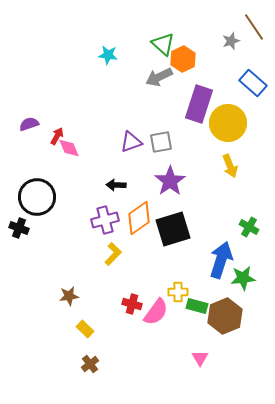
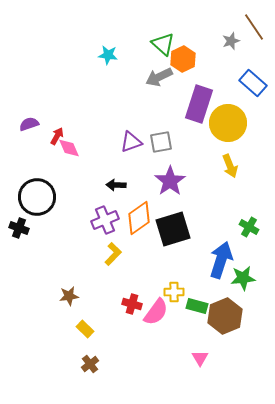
purple cross: rotated 8 degrees counterclockwise
yellow cross: moved 4 px left
